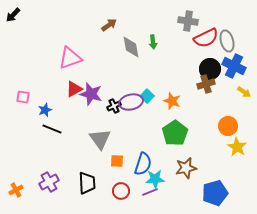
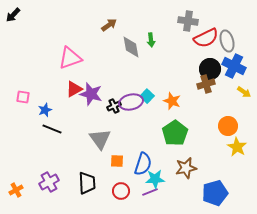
green arrow: moved 2 px left, 2 px up
